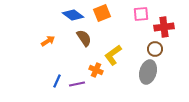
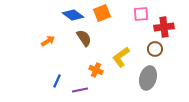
yellow L-shape: moved 8 px right, 2 px down
gray ellipse: moved 6 px down
purple line: moved 3 px right, 6 px down
